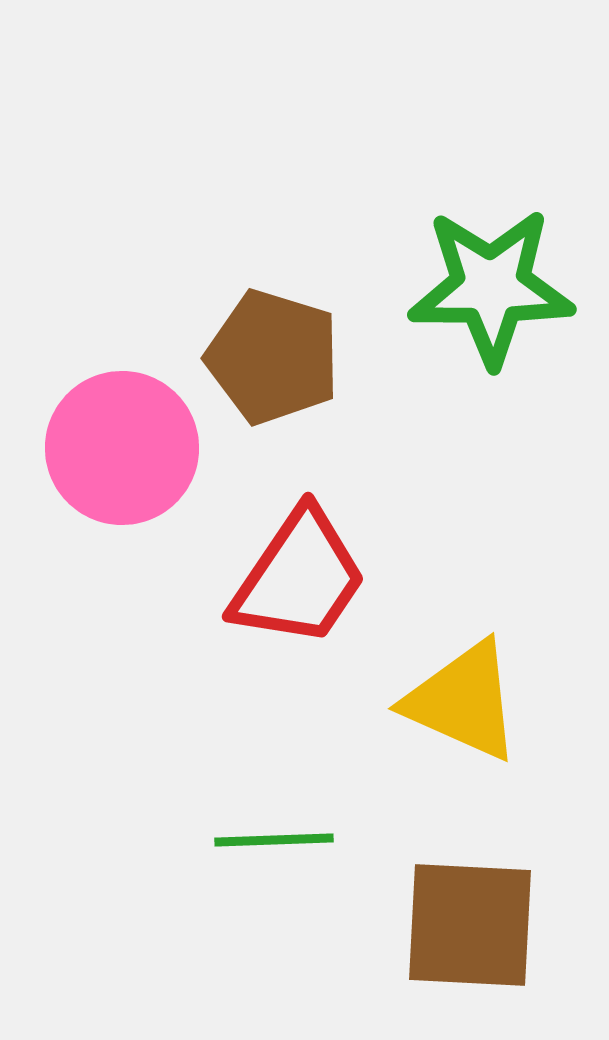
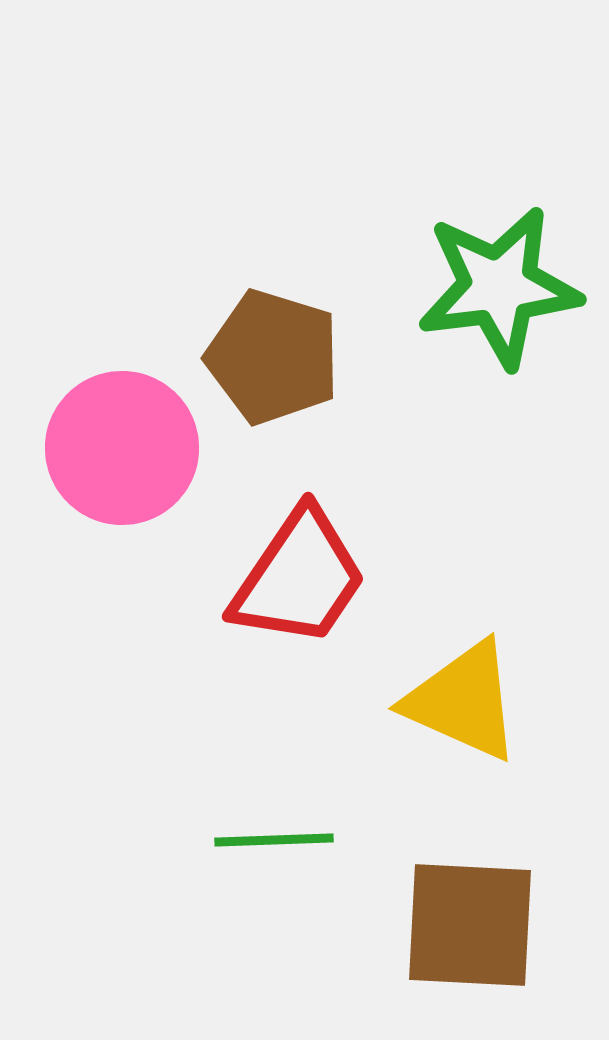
green star: moved 8 px right; rotated 7 degrees counterclockwise
